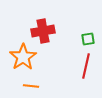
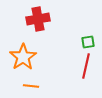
red cross: moved 5 px left, 12 px up
green square: moved 3 px down
